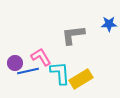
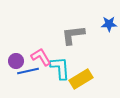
purple circle: moved 1 px right, 2 px up
cyan L-shape: moved 5 px up
